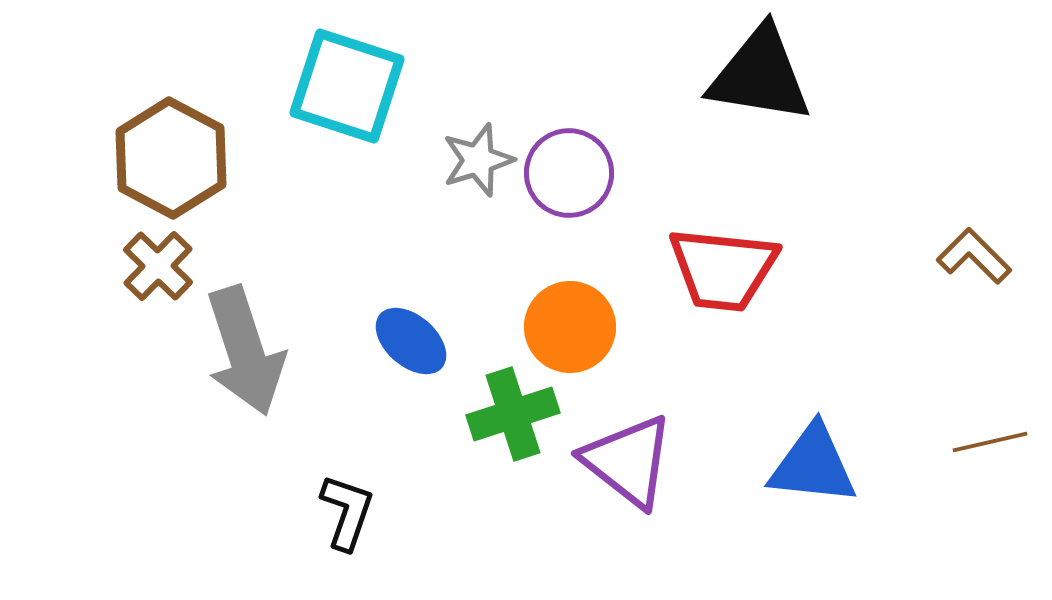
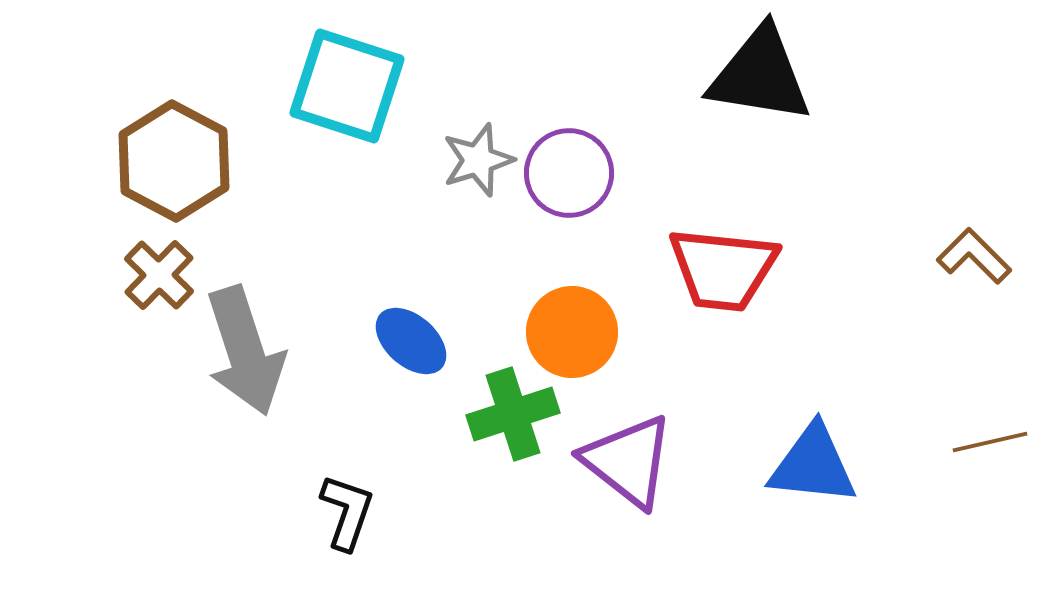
brown hexagon: moved 3 px right, 3 px down
brown cross: moved 1 px right, 9 px down
orange circle: moved 2 px right, 5 px down
